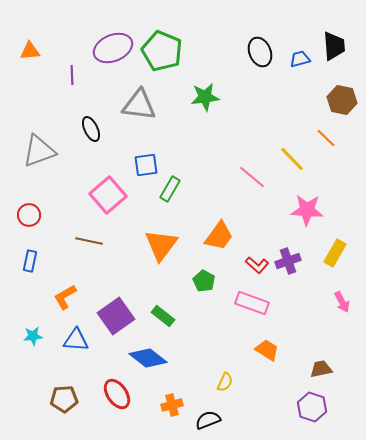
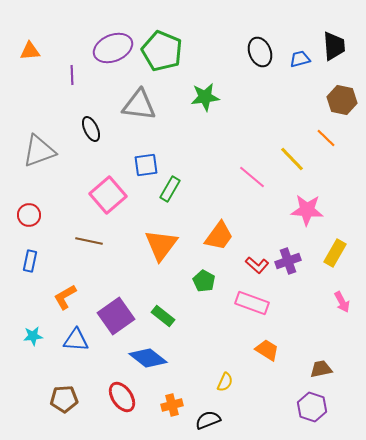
red ellipse at (117, 394): moved 5 px right, 3 px down
